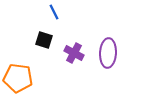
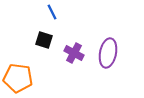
blue line: moved 2 px left
purple ellipse: rotated 8 degrees clockwise
